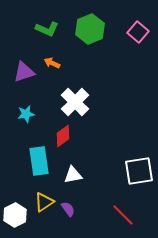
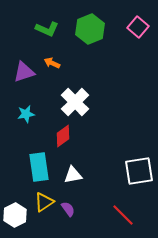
pink square: moved 5 px up
cyan rectangle: moved 6 px down
